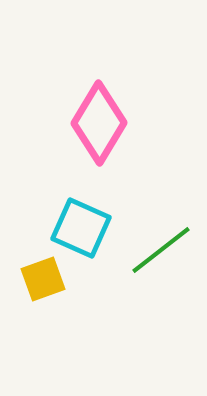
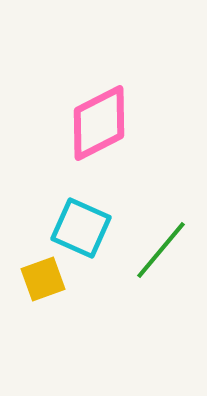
pink diamond: rotated 32 degrees clockwise
green line: rotated 12 degrees counterclockwise
